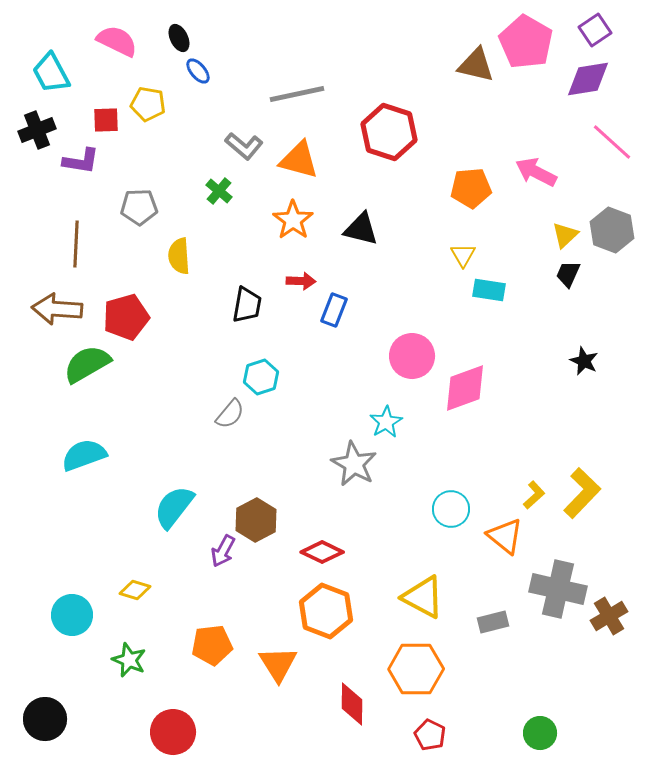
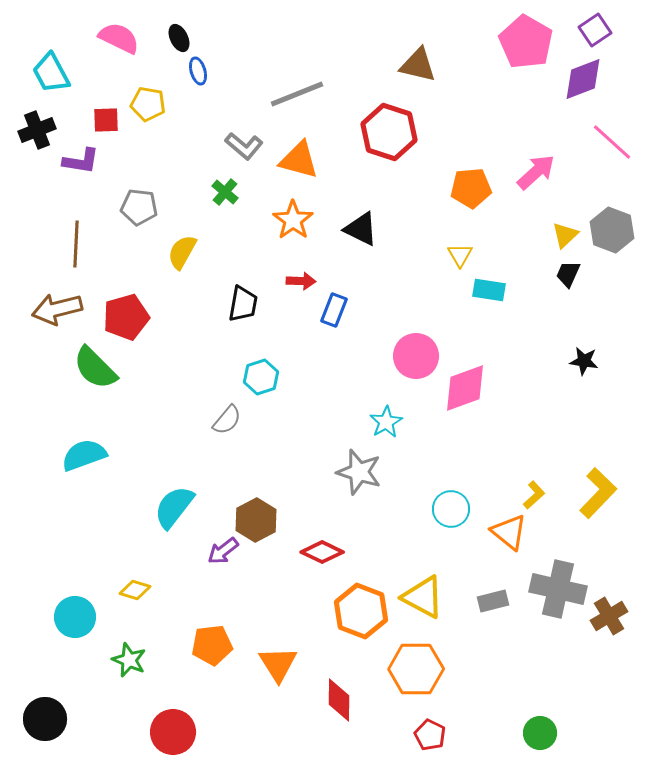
pink semicircle at (117, 41): moved 2 px right, 3 px up
brown triangle at (476, 65): moved 58 px left
blue ellipse at (198, 71): rotated 24 degrees clockwise
purple diamond at (588, 79): moved 5 px left; rotated 12 degrees counterclockwise
gray line at (297, 94): rotated 10 degrees counterclockwise
pink arrow at (536, 172): rotated 111 degrees clockwise
green cross at (219, 191): moved 6 px right, 1 px down
gray pentagon at (139, 207): rotated 9 degrees clockwise
black triangle at (361, 229): rotated 12 degrees clockwise
yellow triangle at (463, 255): moved 3 px left
yellow semicircle at (179, 256): moved 3 px right, 4 px up; rotated 33 degrees clockwise
black trapezoid at (247, 305): moved 4 px left, 1 px up
brown arrow at (57, 309): rotated 18 degrees counterclockwise
pink circle at (412, 356): moved 4 px right
black star at (584, 361): rotated 16 degrees counterclockwise
green semicircle at (87, 364): moved 8 px right, 4 px down; rotated 105 degrees counterclockwise
gray semicircle at (230, 414): moved 3 px left, 6 px down
gray star at (354, 464): moved 5 px right, 8 px down; rotated 12 degrees counterclockwise
yellow L-shape at (582, 493): moved 16 px right
orange triangle at (505, 536): moved 4 px right, 4 px up
purple arrow at (223, 551): rotated 24 degrees clockwise
orange hexagon at (326, 611): moved 35 px right
cyan circle at (72, 615): moved 3 px right, 2 px down
gray rectangle at (493, 622): moved 21 px up
red diamond at (352, 704): moved 13 px left, 4 px up
